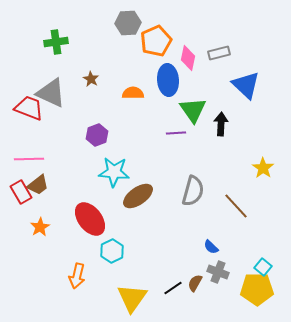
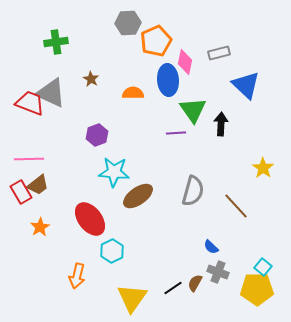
pink diamond: moved 3 px left, 4 px down
red trapezoid: moved 1 px right, 5 px up
